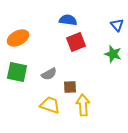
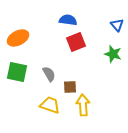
gray semicircle: rotated 91 degrees counterclockwise
